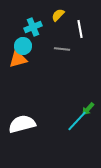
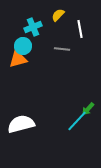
white semicircle: moved 1 px left
